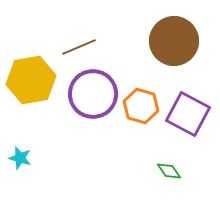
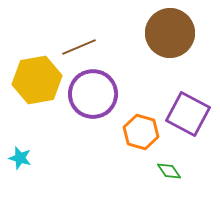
brown circle: moved 4 px left, 8 px up
yellow hexagon: moved 6 px right
orange hexagon: moved 26 px down
